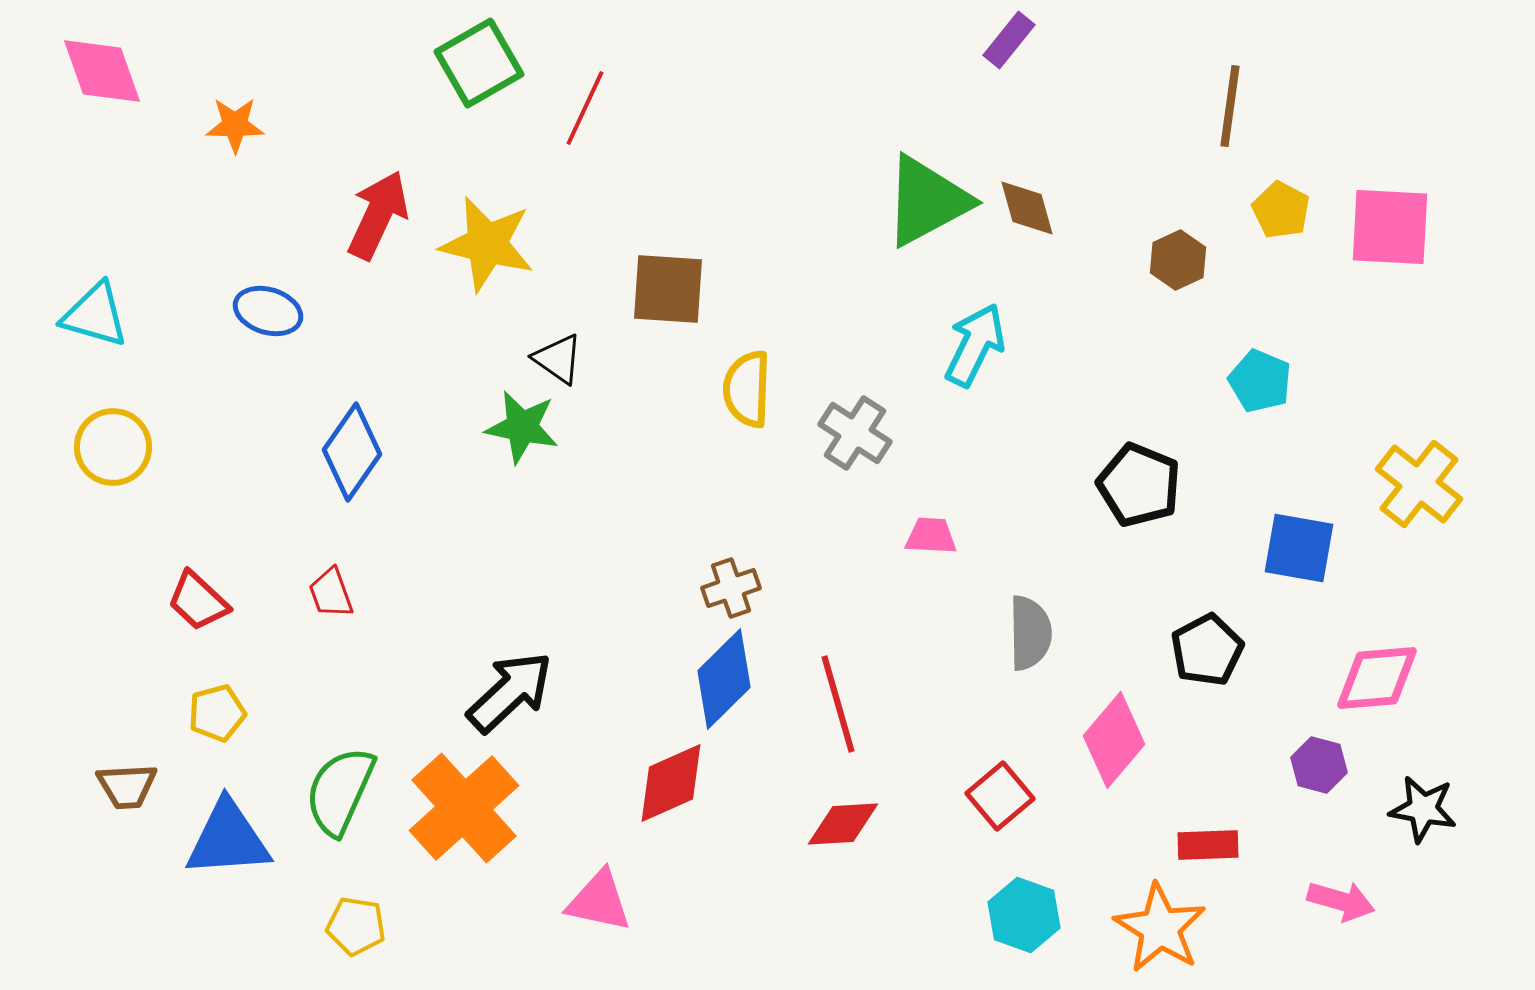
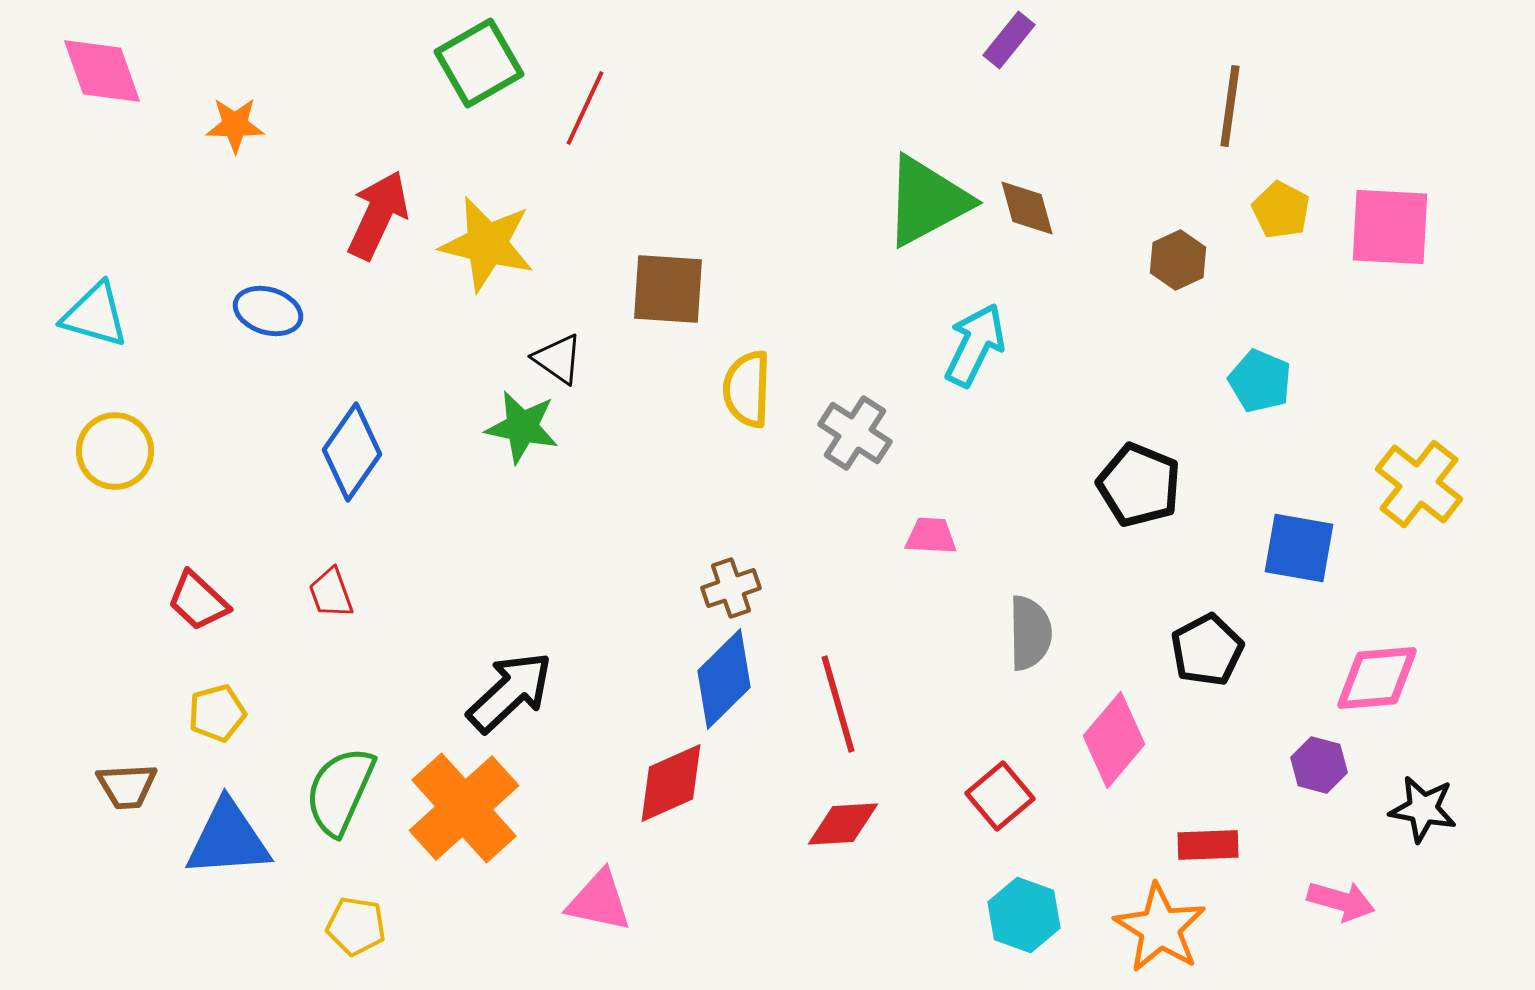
yellow circle at (113, 447): moved 2 px right, 4 px down
